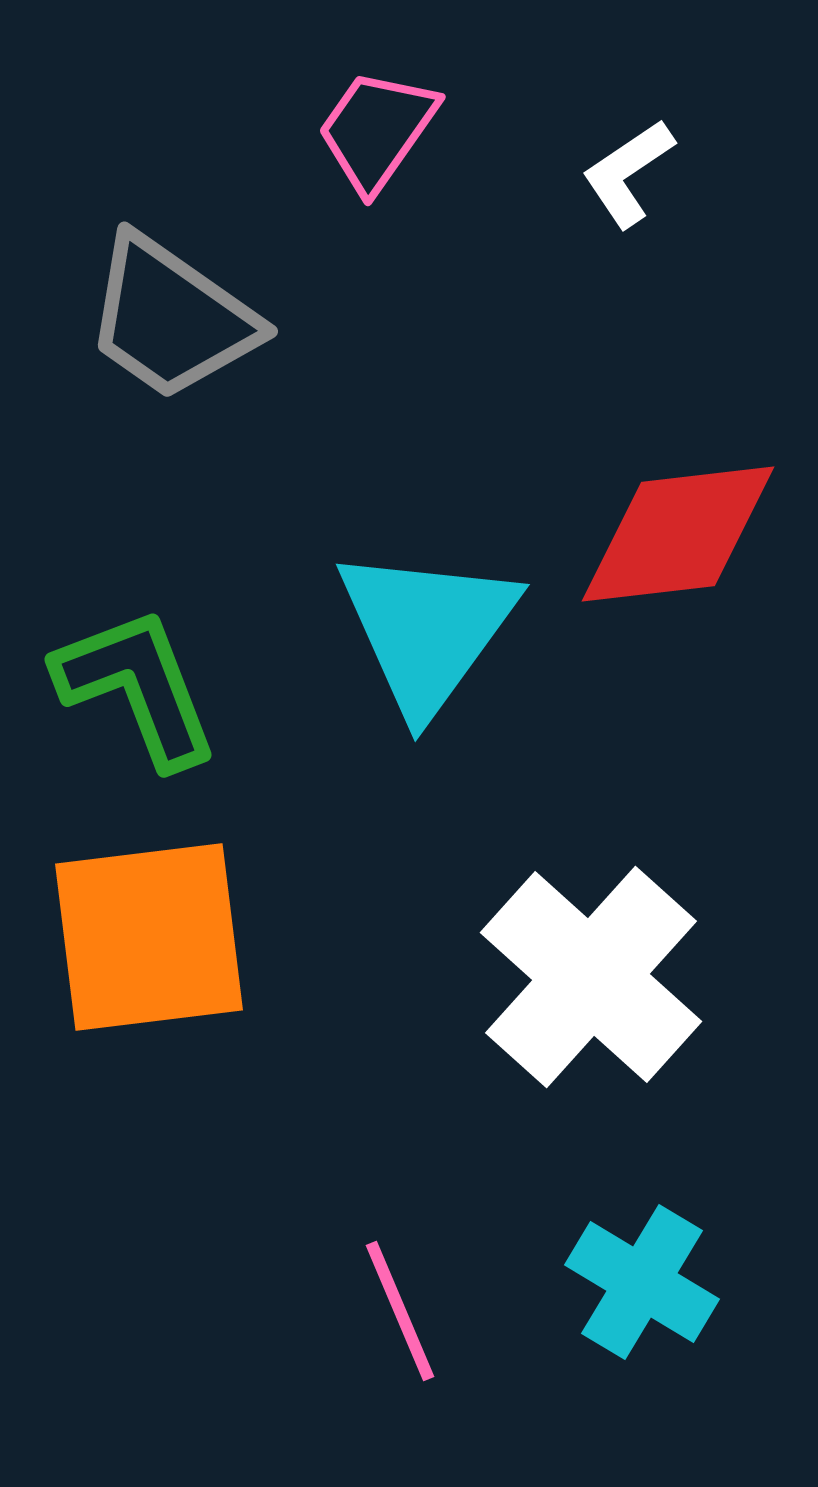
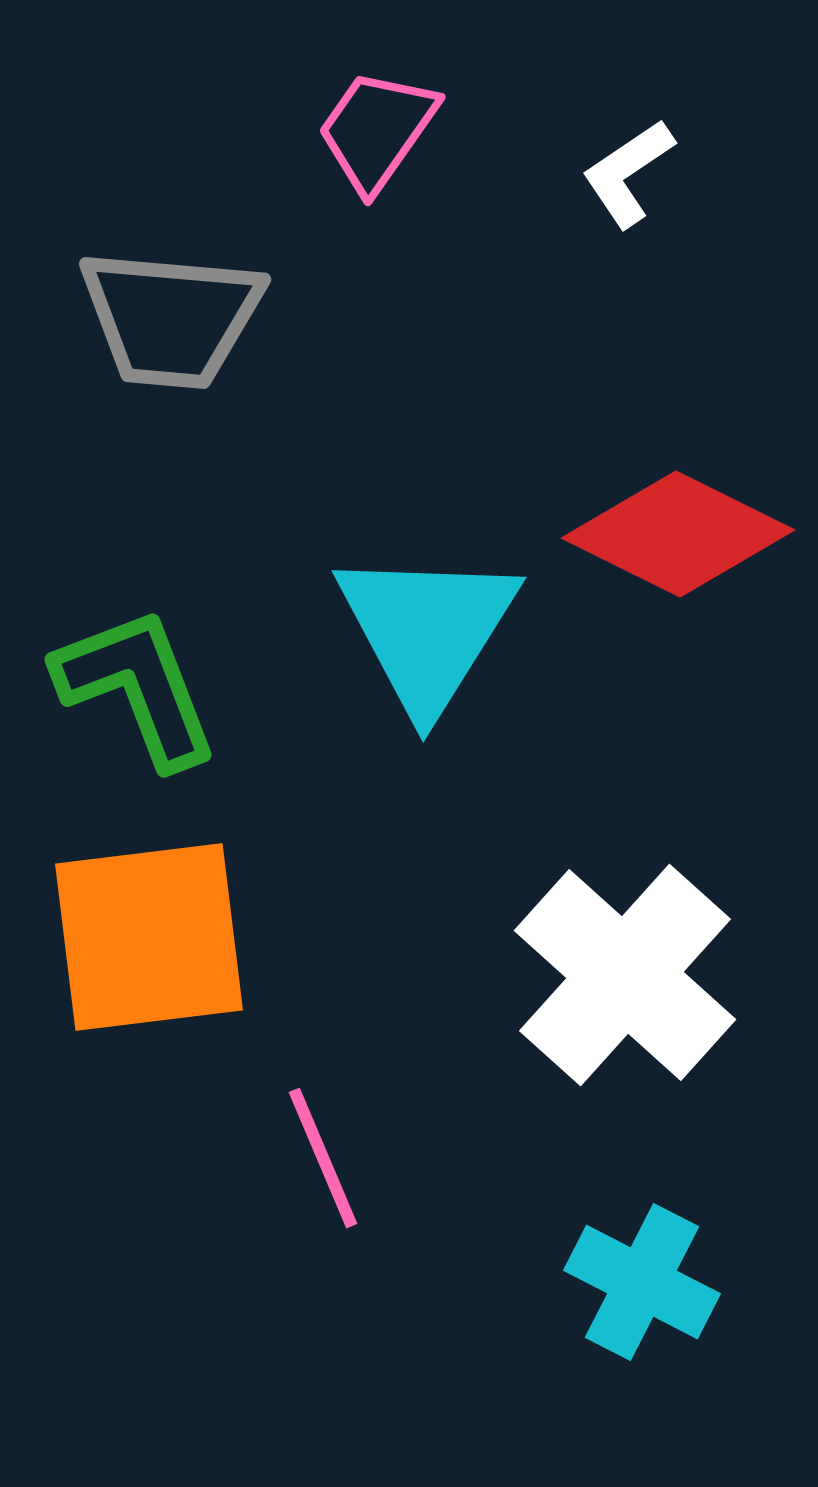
gray trapezoid: rotated 30 degrees counterclockwise
red diamond: rotated 33 degrees clockwise
cyan triangle: rotated 4 degrees counterclockwise
white cross: moved 34 px right, 2 px up
cyan cross: rotated 4 degrees counterclockwise
pink line: moved 77 px left, 153 px up
